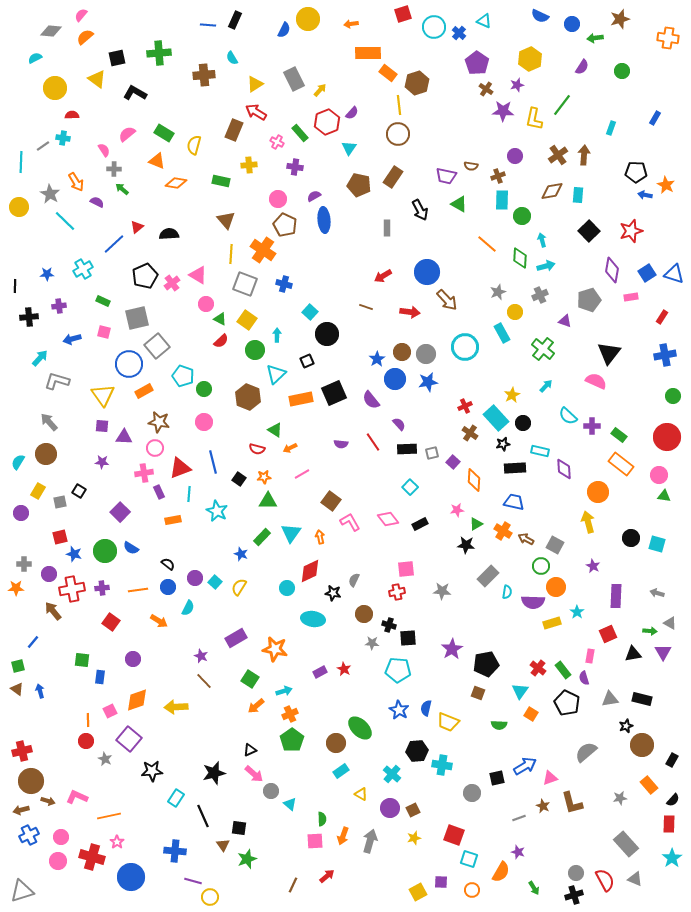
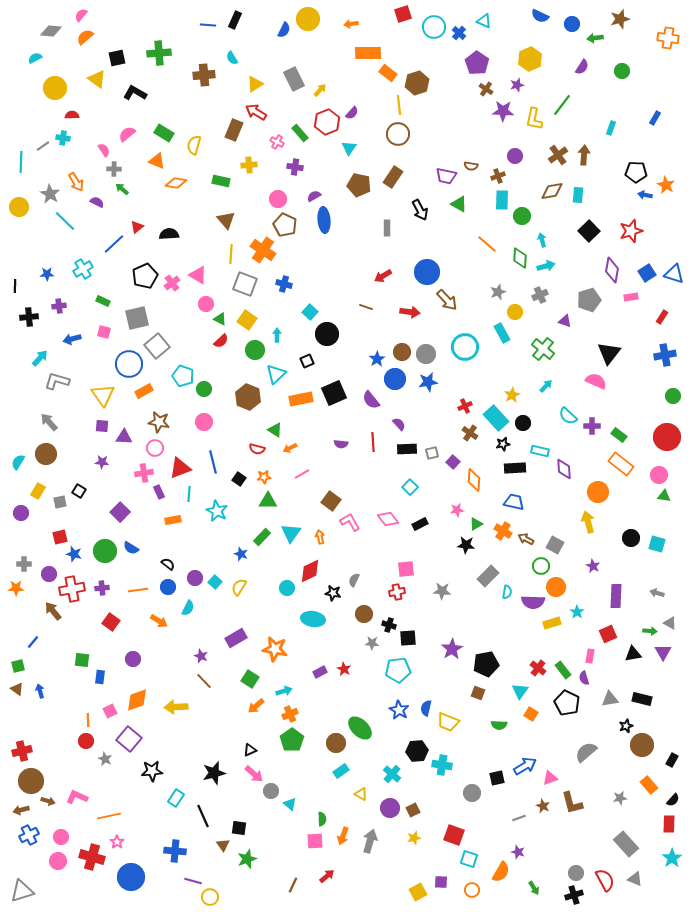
red line at (373, 442): rotated 30 degrees clockwise
cyan pentagon at (398, 670): rotated 10 degrees counterclockwise
